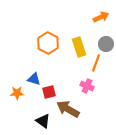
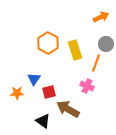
yellow rectangle: moved 4 px left, 3 px down
blue triangle: rotated 48 degrees clockwise
